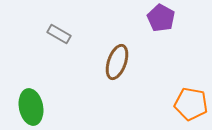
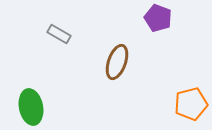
purple pentagon: moved 3 px left; rotated 8 degrees counterclockwise
orange pentagon: rotated 24 degrees counterclockwise
